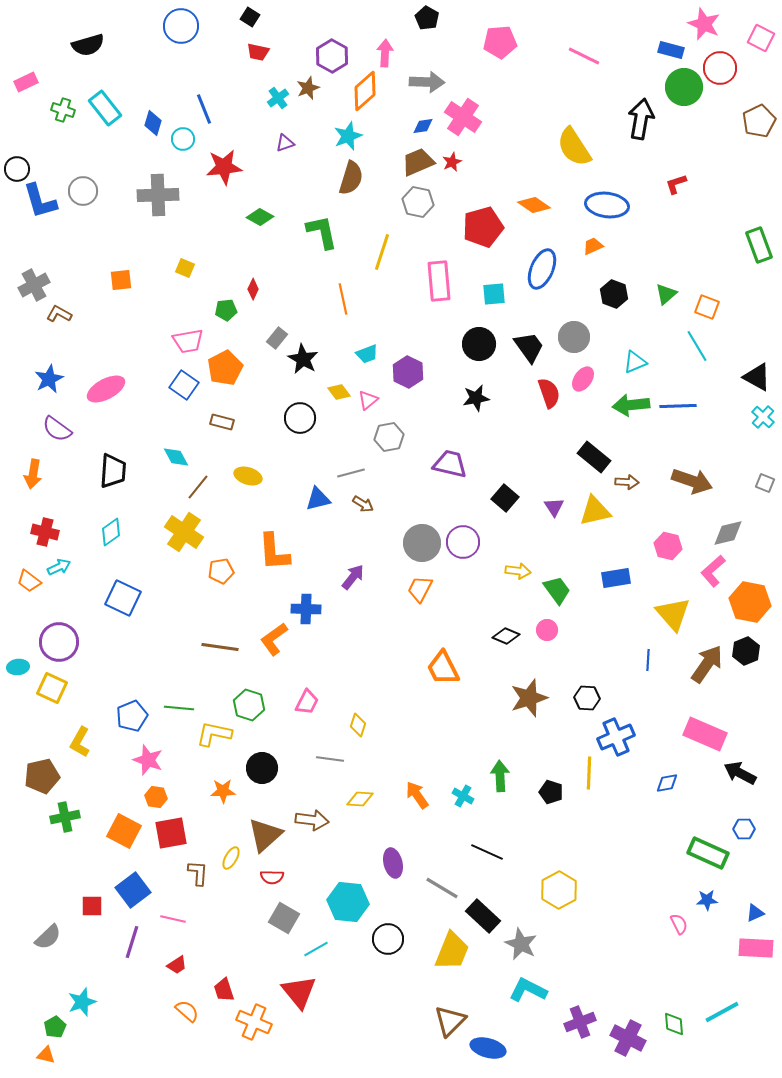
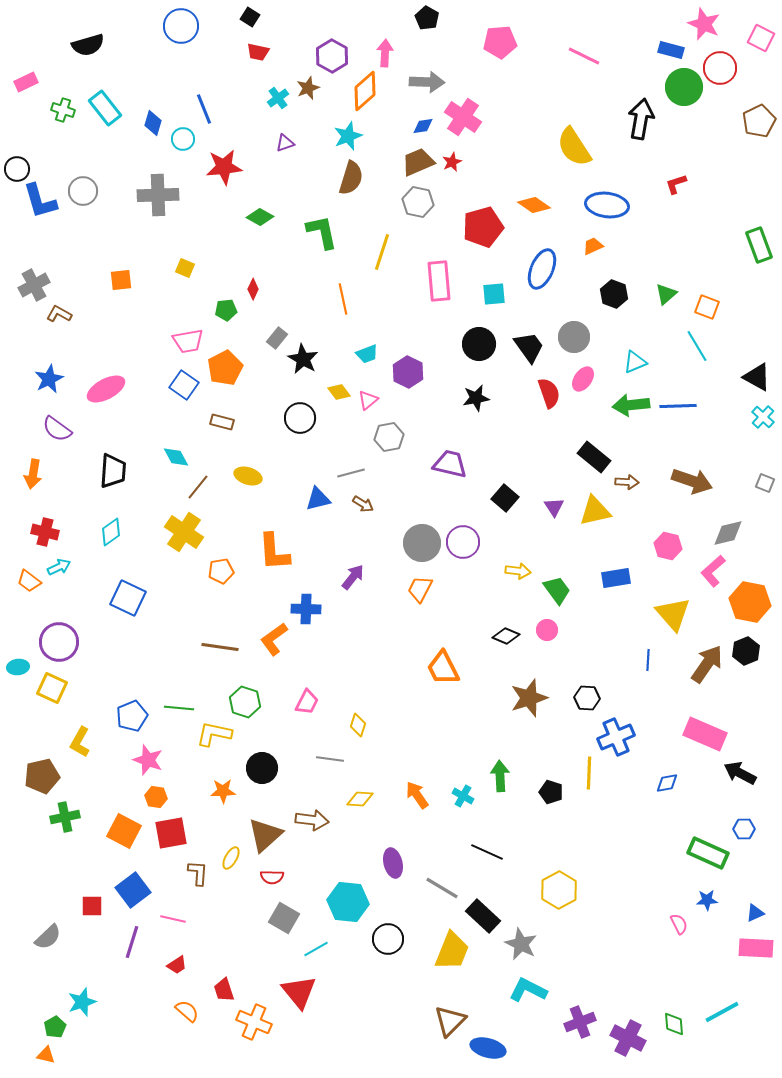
blue square at (123, 598): moved 5 px right
green hexagon at (249, 705): moved 4 px left, 3 px up
